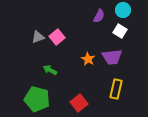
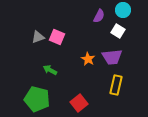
white square: moved 2 px left
pink square: rotated 28 degrees counterclockwise
yellow rectangle: moved 4 px up
